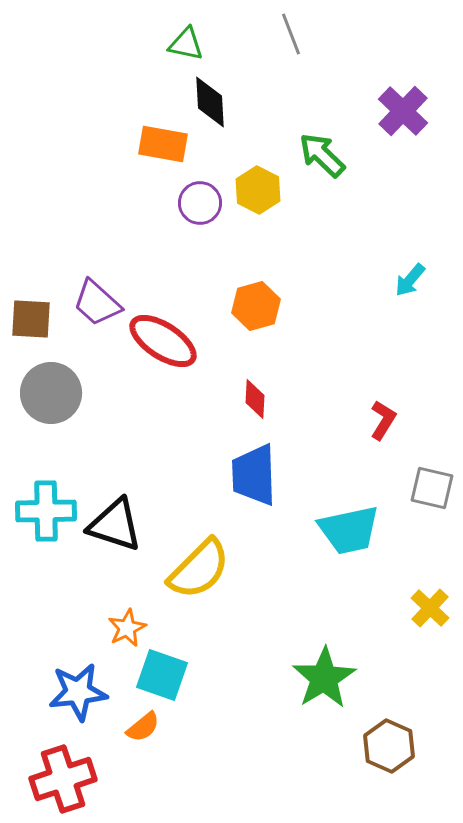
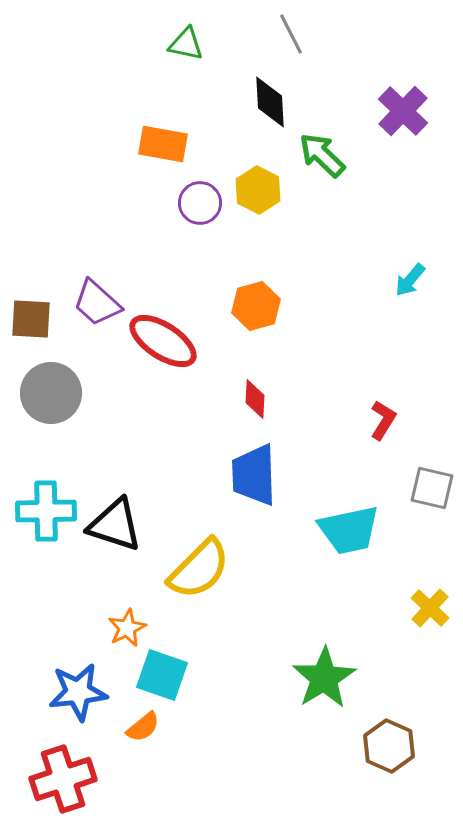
gray line: rotated 6 degrees counterclockwise
black diamond: moved 60 px right
